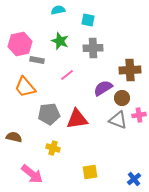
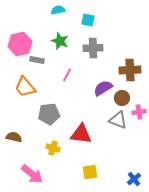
pink line: rotated 24 degrees counterclockwise
pink cross: moved 3 px up
red triangle: moved 4 px right, 15 px down; rotated 15 degrees clockwise
